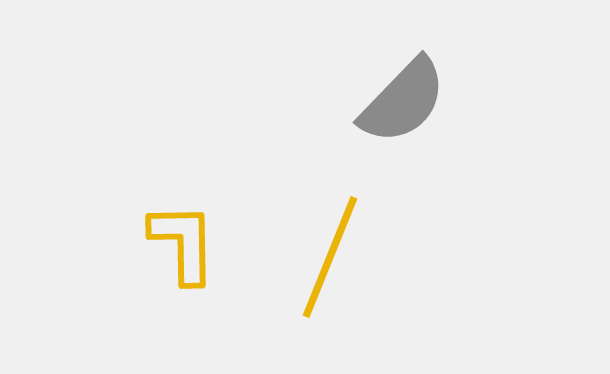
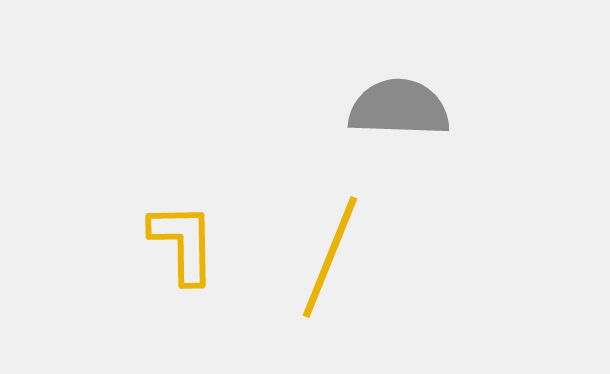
gray semicircle: moved 4 px left, 7 px down; rotated 132 degrees counterclockwise
